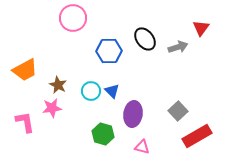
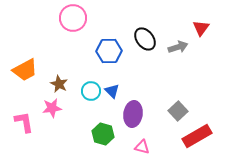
brown star: moved 1 px right, 1 px up
pink L-shape: moved 1 px left
